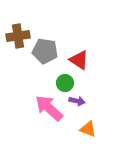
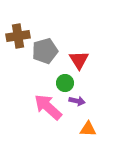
gray pentagon: rotated 25 degrees counterclockwise
red triangle: rotated 25 degrees clockwise
pink arrow: moved 1 px left, 1 px up
orange triangle: rotated 18 degrees counterclockwise
